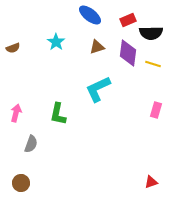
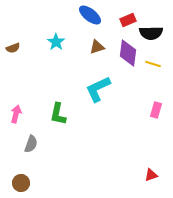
pink arrow: moved 1 px down
red triangle: moved 7 px up
